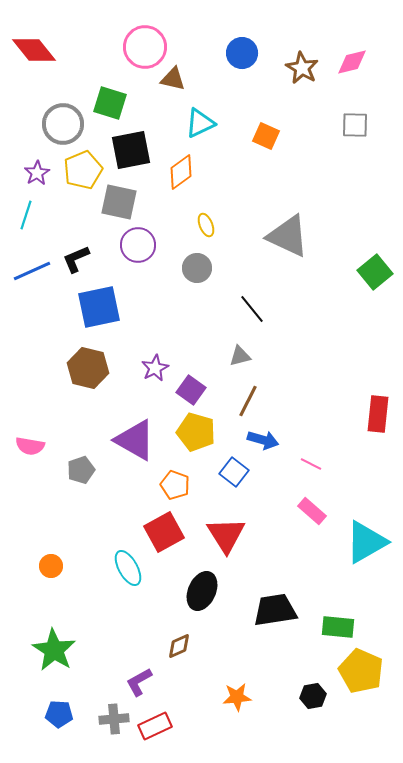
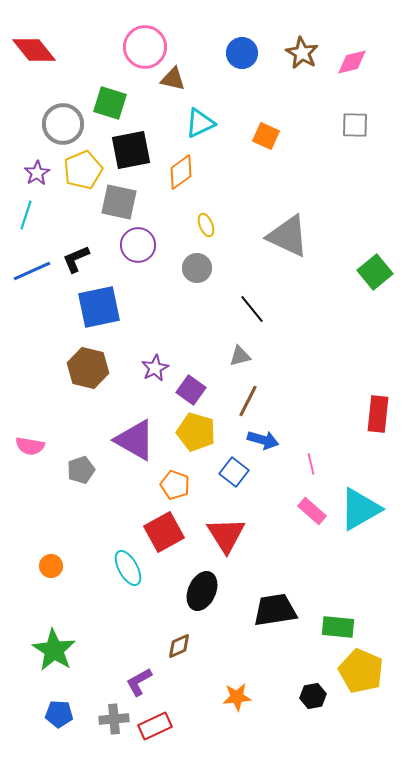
brown star at (302, 68): moved 15 px up
pink line at (311, 464): rotated 50 degrees clockwise
cyan triangle at (366, 542): moved 6 px left, 33 px up
